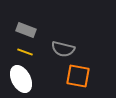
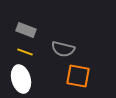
white ellipse: rotated 12 degrees clockwise
